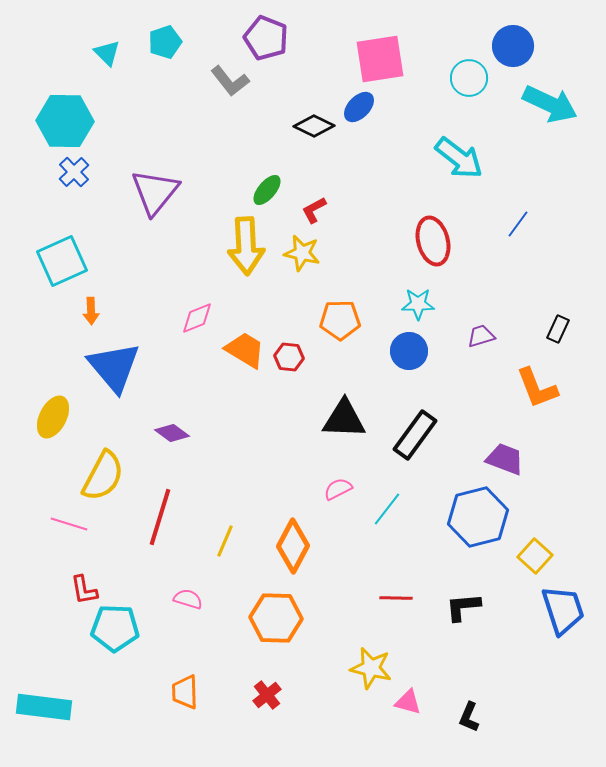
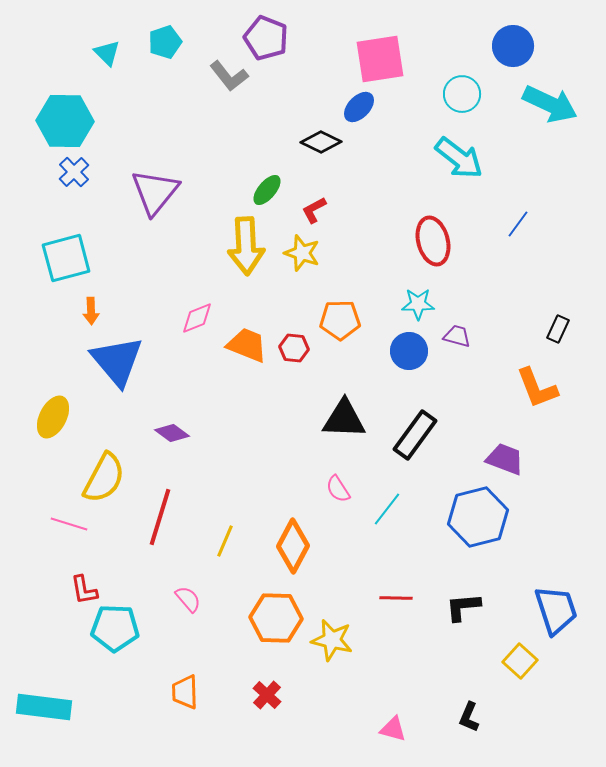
cyan circle at (469, 78): moved 7 px left, 16 px down
gray L-shape at (230, 81): moved 1 px left, 5 px up
black diamond at (314, 126): moved 7 px right, 16 px down
yellow star at (302, 253): rotated 6 degrees clockwise
cyan square at (62, 261): moved 4 px right, 3 px up; rotated 9 degrees clockwise
purple trapezoid at (481, 336): moved 24 px left; rotated 32 degrees clockwise
orange trapezoid at (245, 350): moved 2 px right, 5 px up; rotated 9 degrees counterclockwise
red hexagon at (289, 357): moved 5 px right, 9 px up
blue triangle at (114, 367): moved 3 px right, 6 px up
yellow semicircle at (103, 476): moved 1 px right, 2 px down
pink semicircle at (338, 489): rotated 96 degrees counterclockwise
yellow square at (535, 556): moved 15 px left, 105 px down
pink semicircle at (188, 599): rotated 32 degrees clockwise
blue trapezoid at (563, 610): moved 7 px left
yellow star at (371, 668): moved 39 px left, 28 px up
red cross at (267, 695): rotated 8 degrees counterclockwise
pink triangle at (408, 702): moved 15 px left, 27 px down
